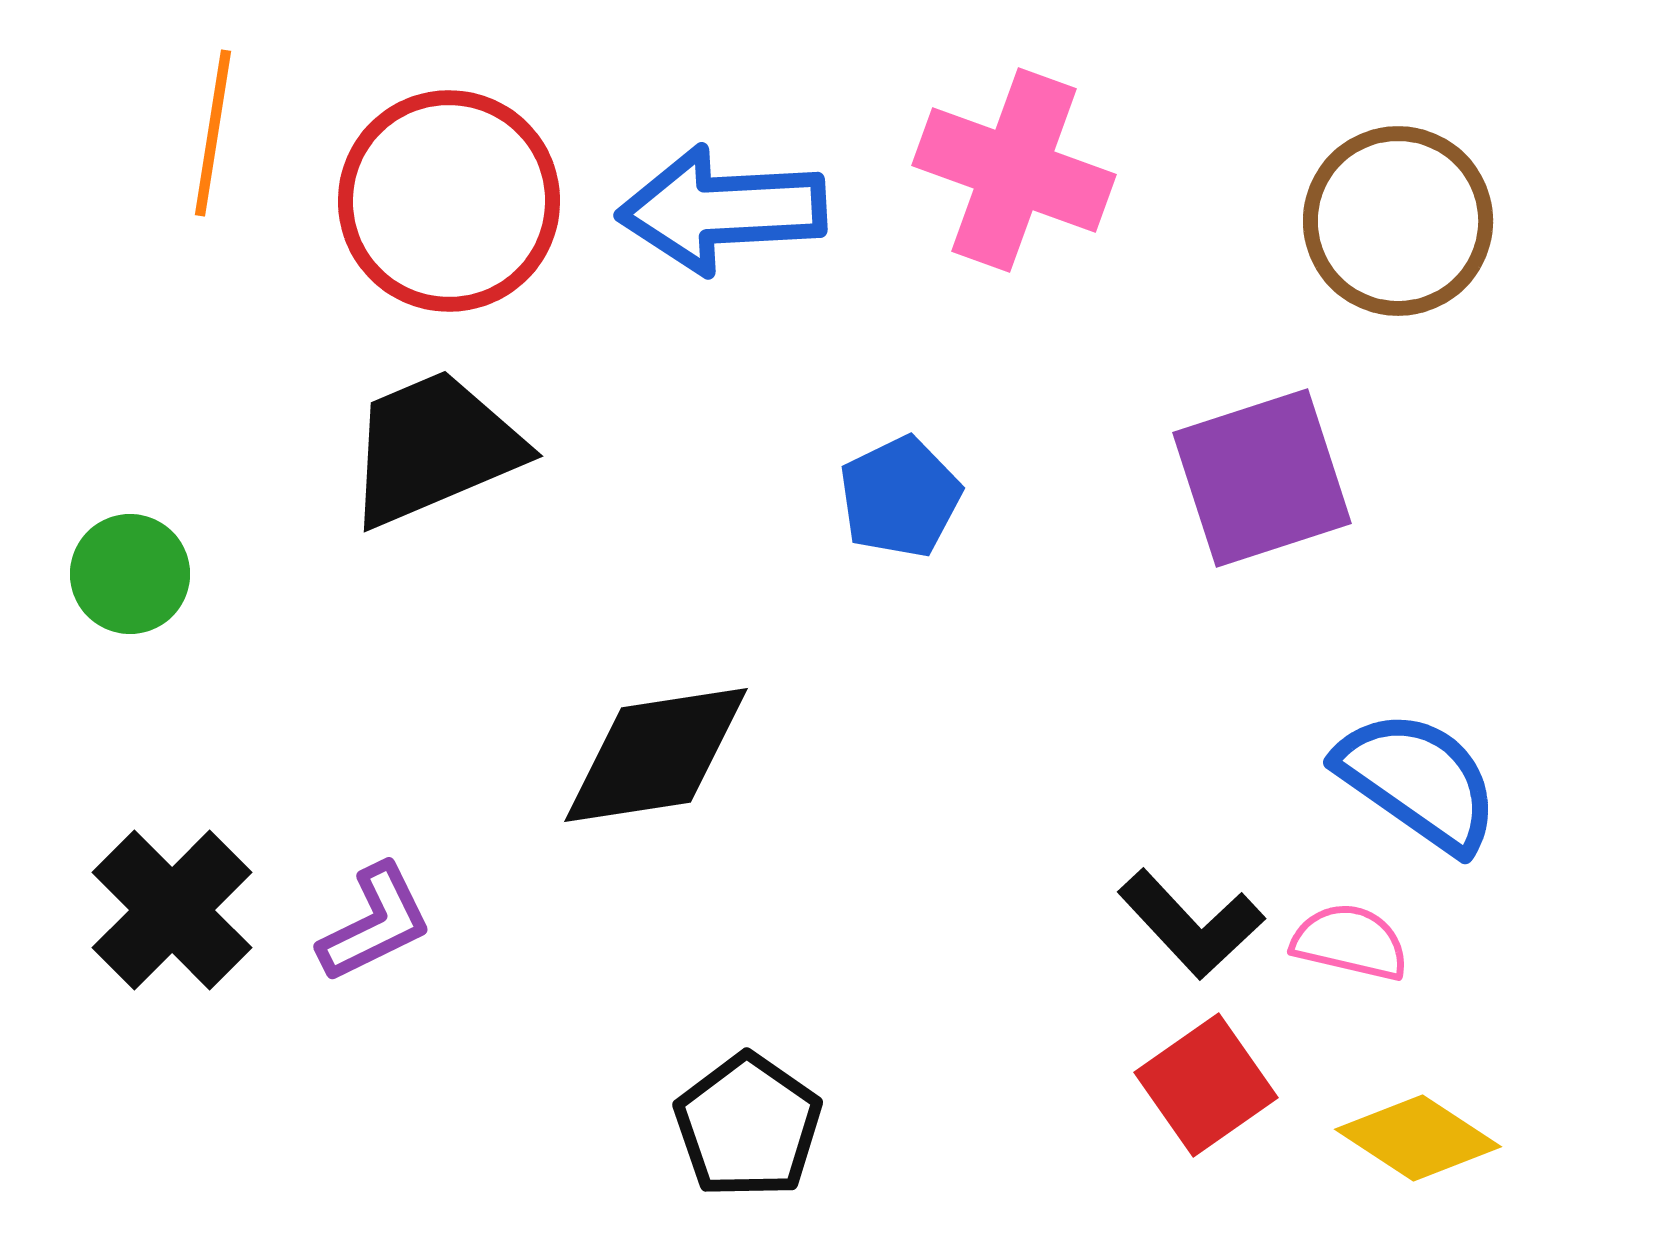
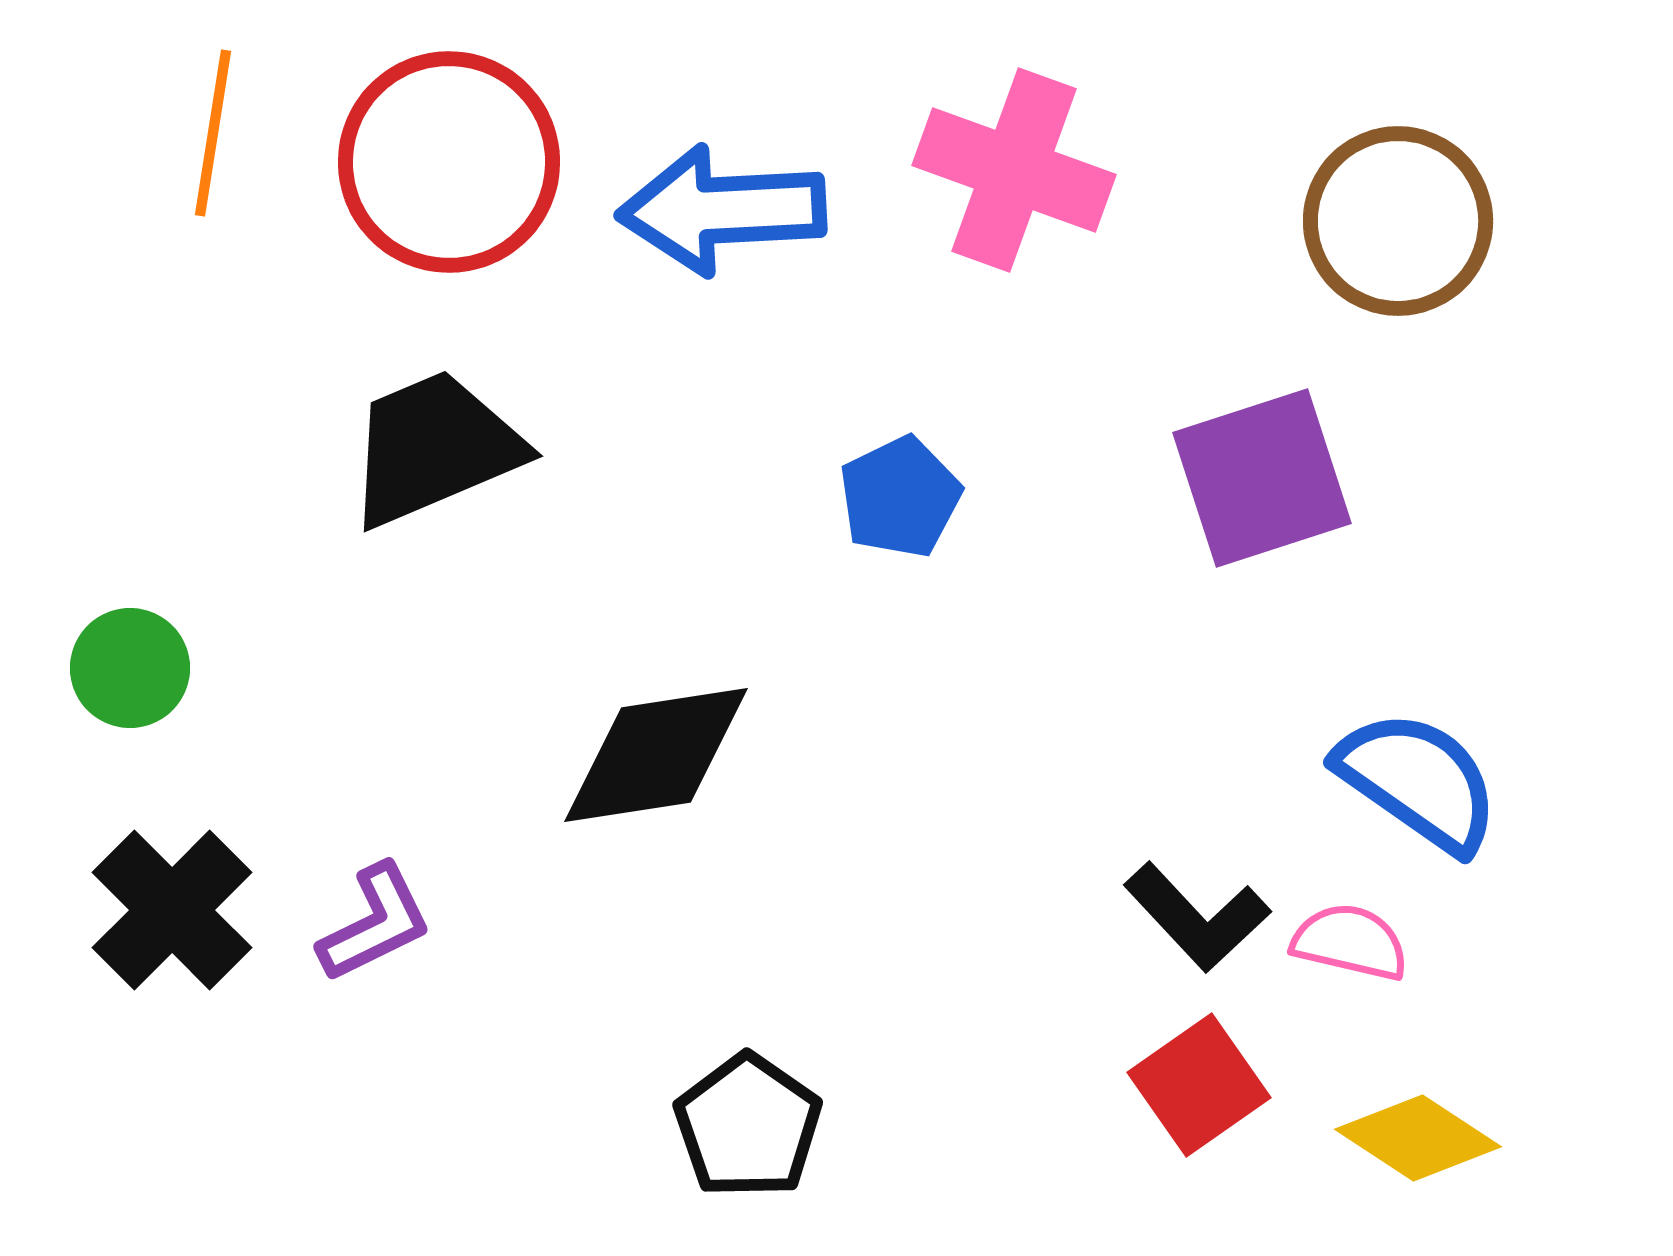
red circle: moved 39 px up
green circle: moved 94 px down
black L-shape: moved 6 px right, 7 px up
red square: moved 7 px left
